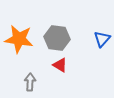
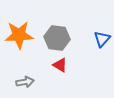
orange star: moved 4 px up; rotated 12 degrees counterclockwise
gray arrow: moved 5 px left; rotated 78 degrees clockwise
